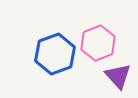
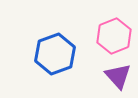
pink hexagon: moved 16 px right, 7 px up
